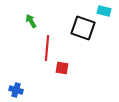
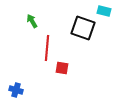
green arrow: moved 1 px right
